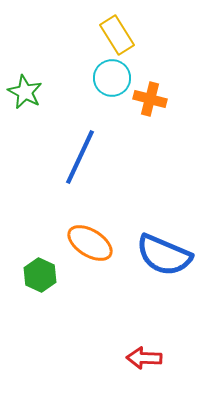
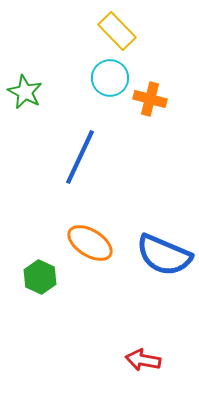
yellow rectangle: moved 4 px up; rotated 12 degrees counterclockwise
cyan circle: moved 2 px left
green hexagon: moved 2 px down
red arrow: moved 1 px left, 2 px down; rotated 8 degrees clockwise
